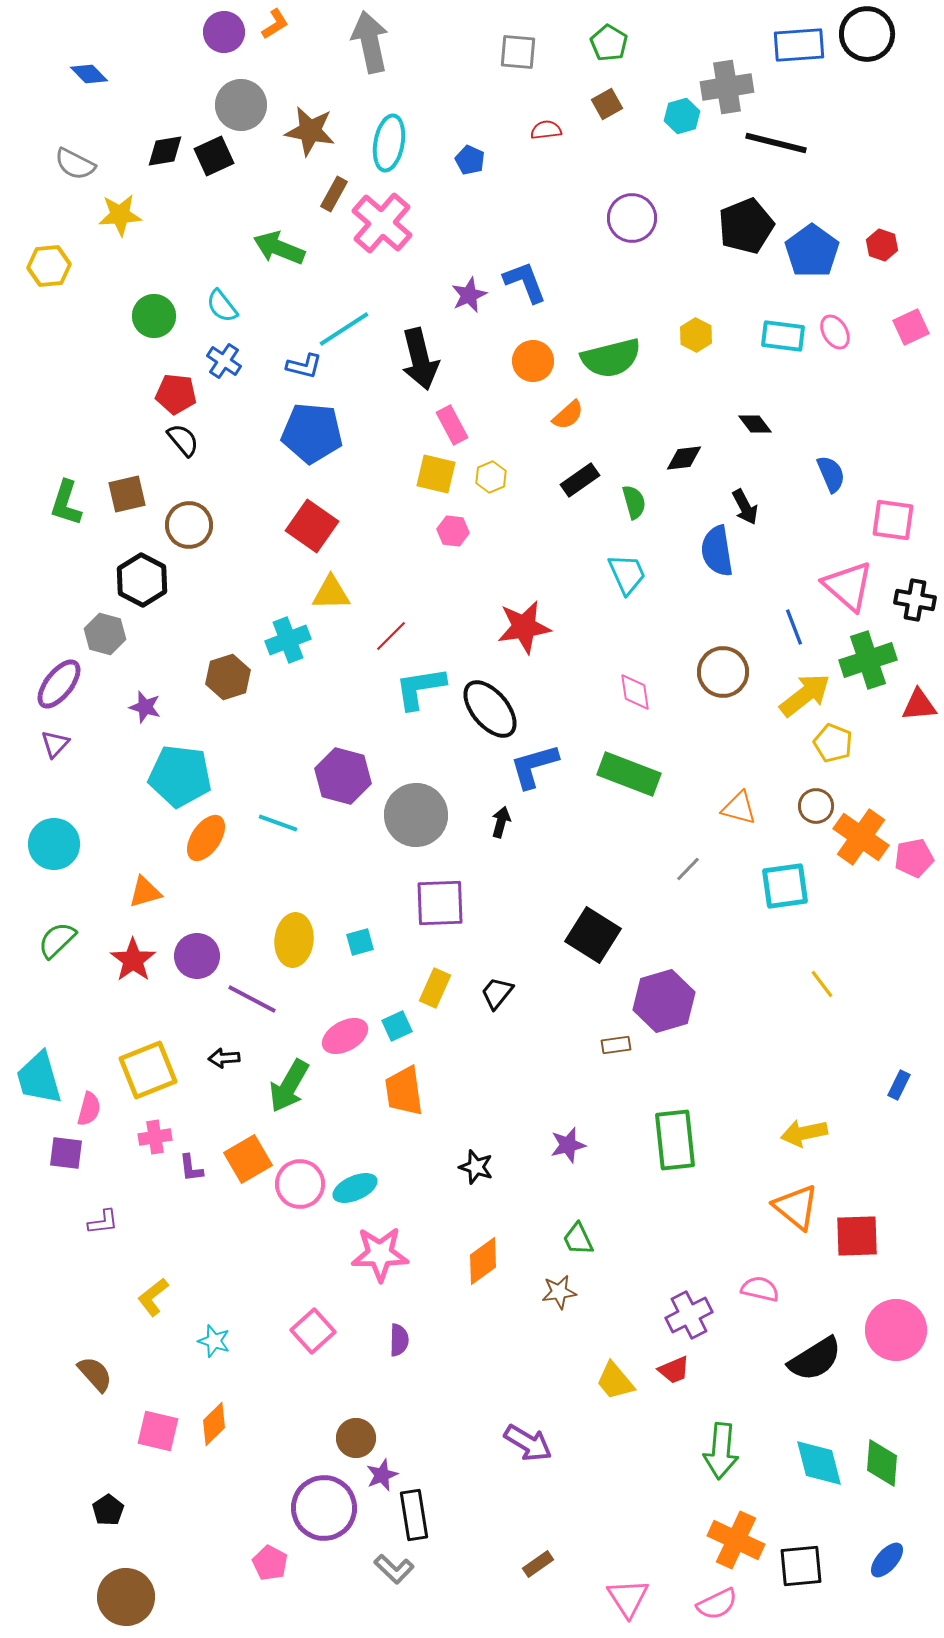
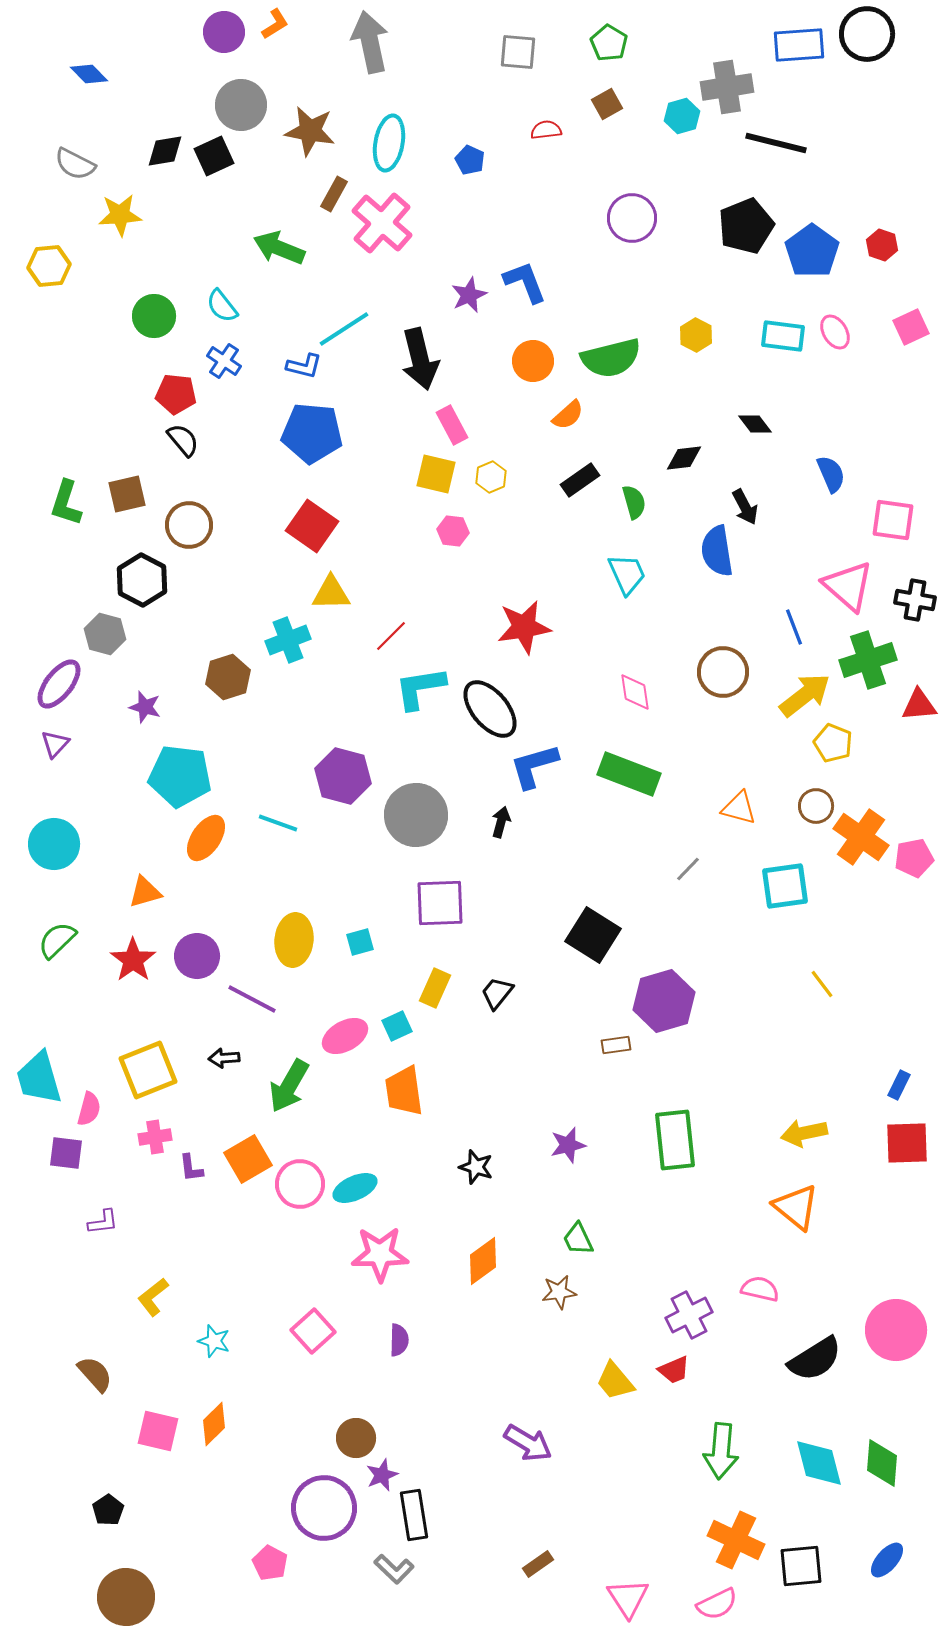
red square at (857, 1236): moved 50 px right, 93 px up
